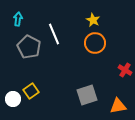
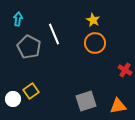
gray square: moved 1 px left, 6 px down
